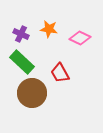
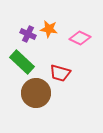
purple cross: moved 7 px right
red trapezoid: rotated 45 degrees counterclockwise
brown circle: moved 4 px right
